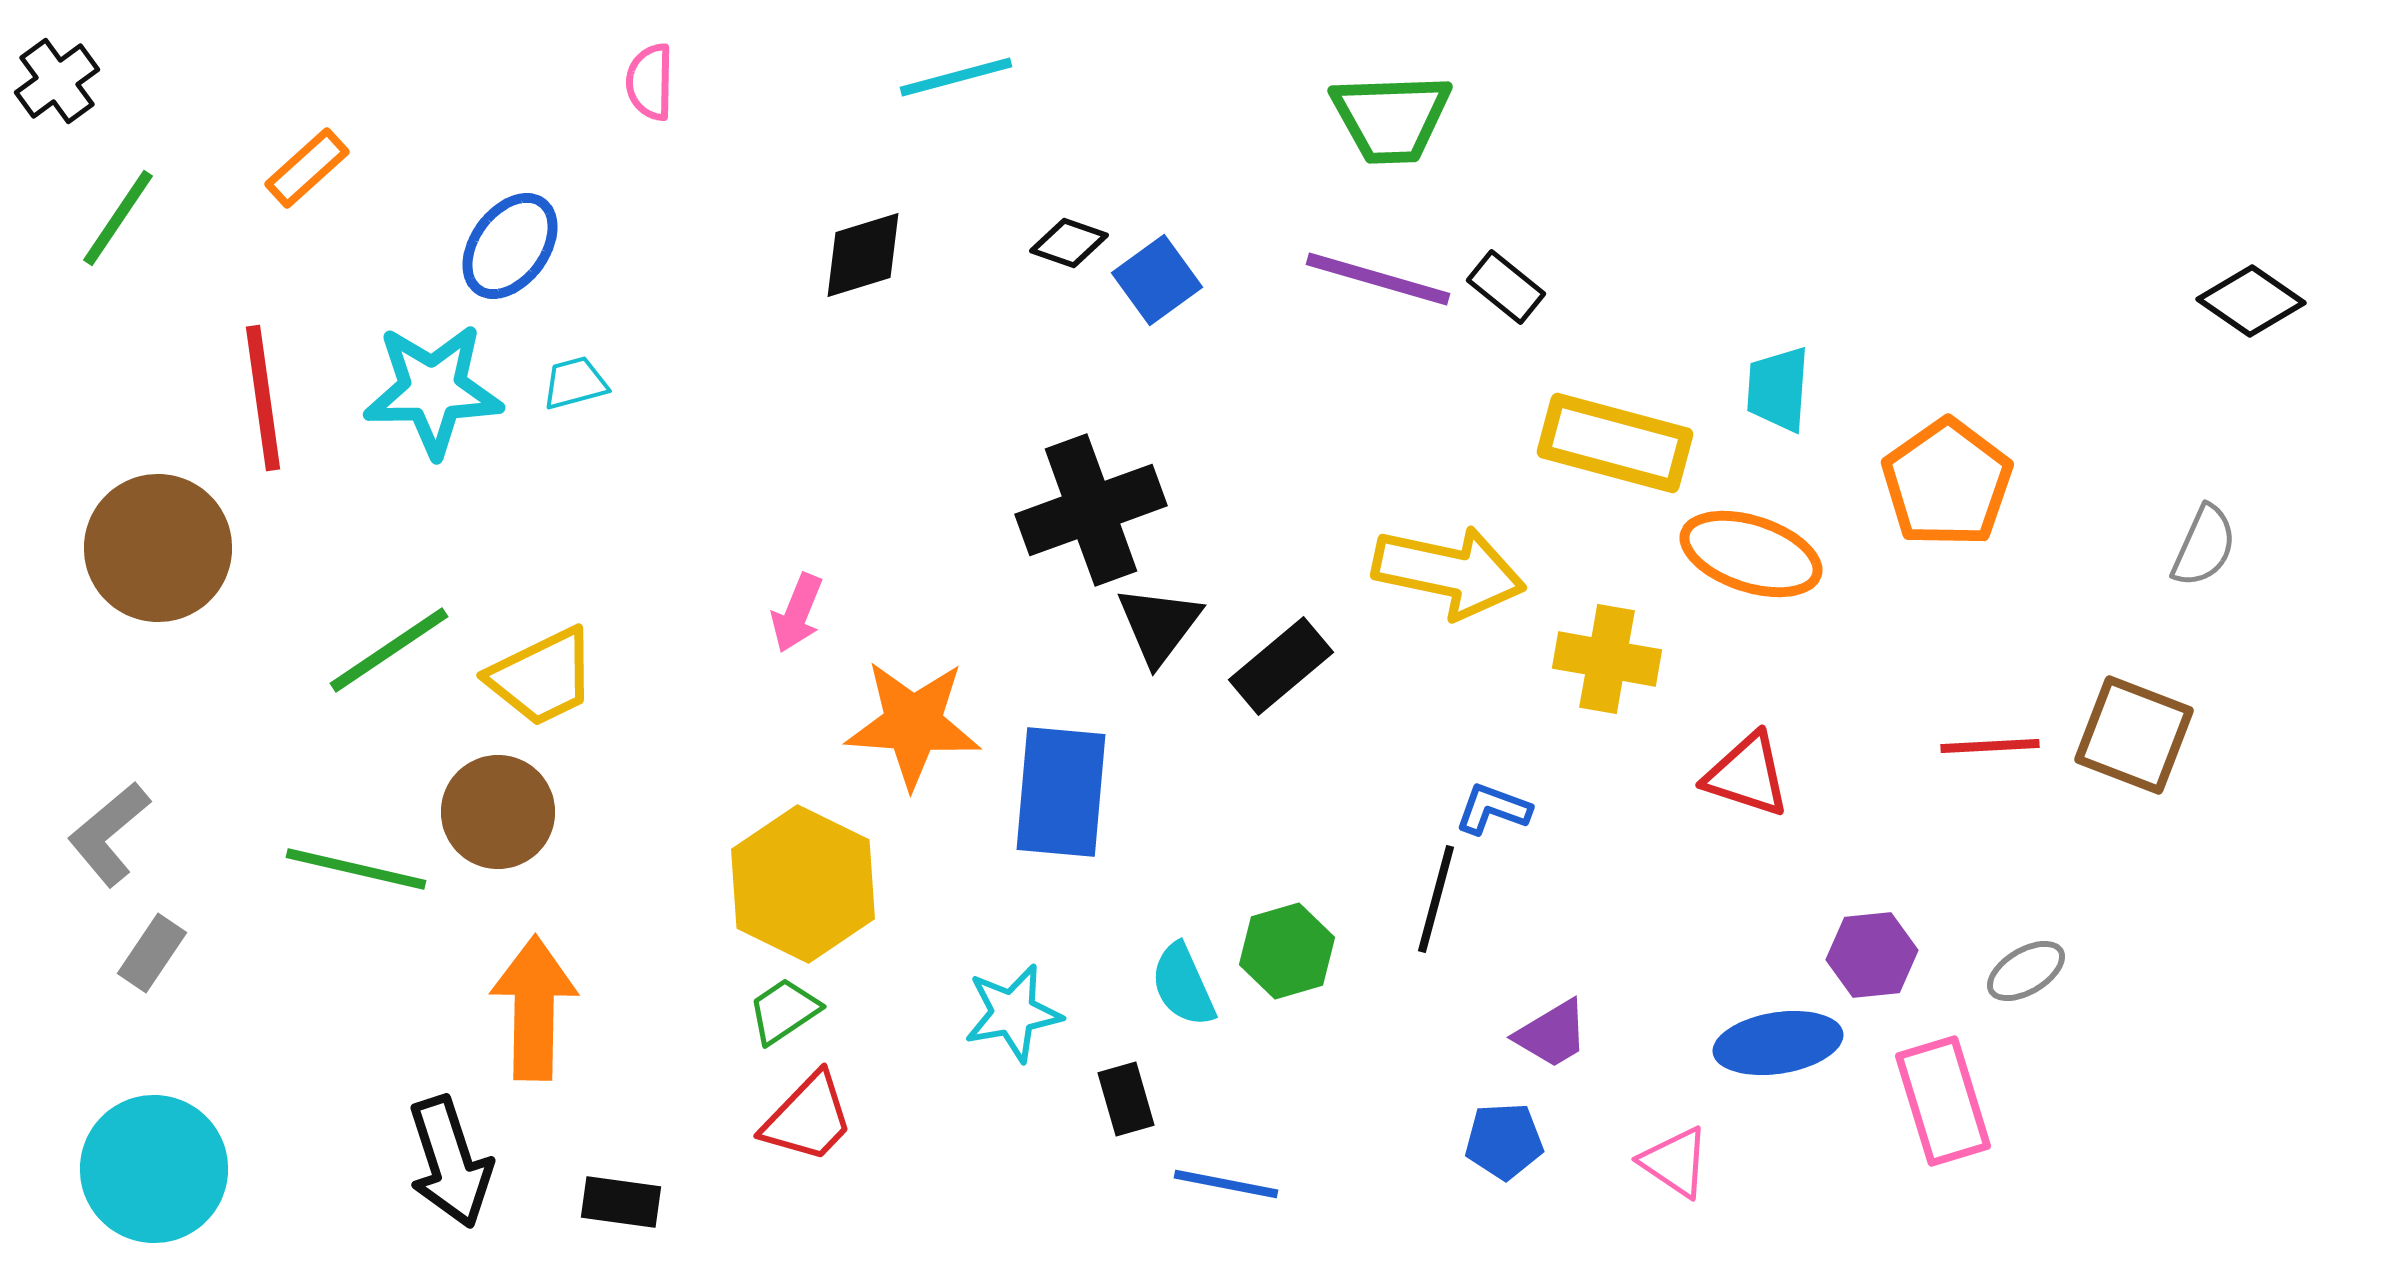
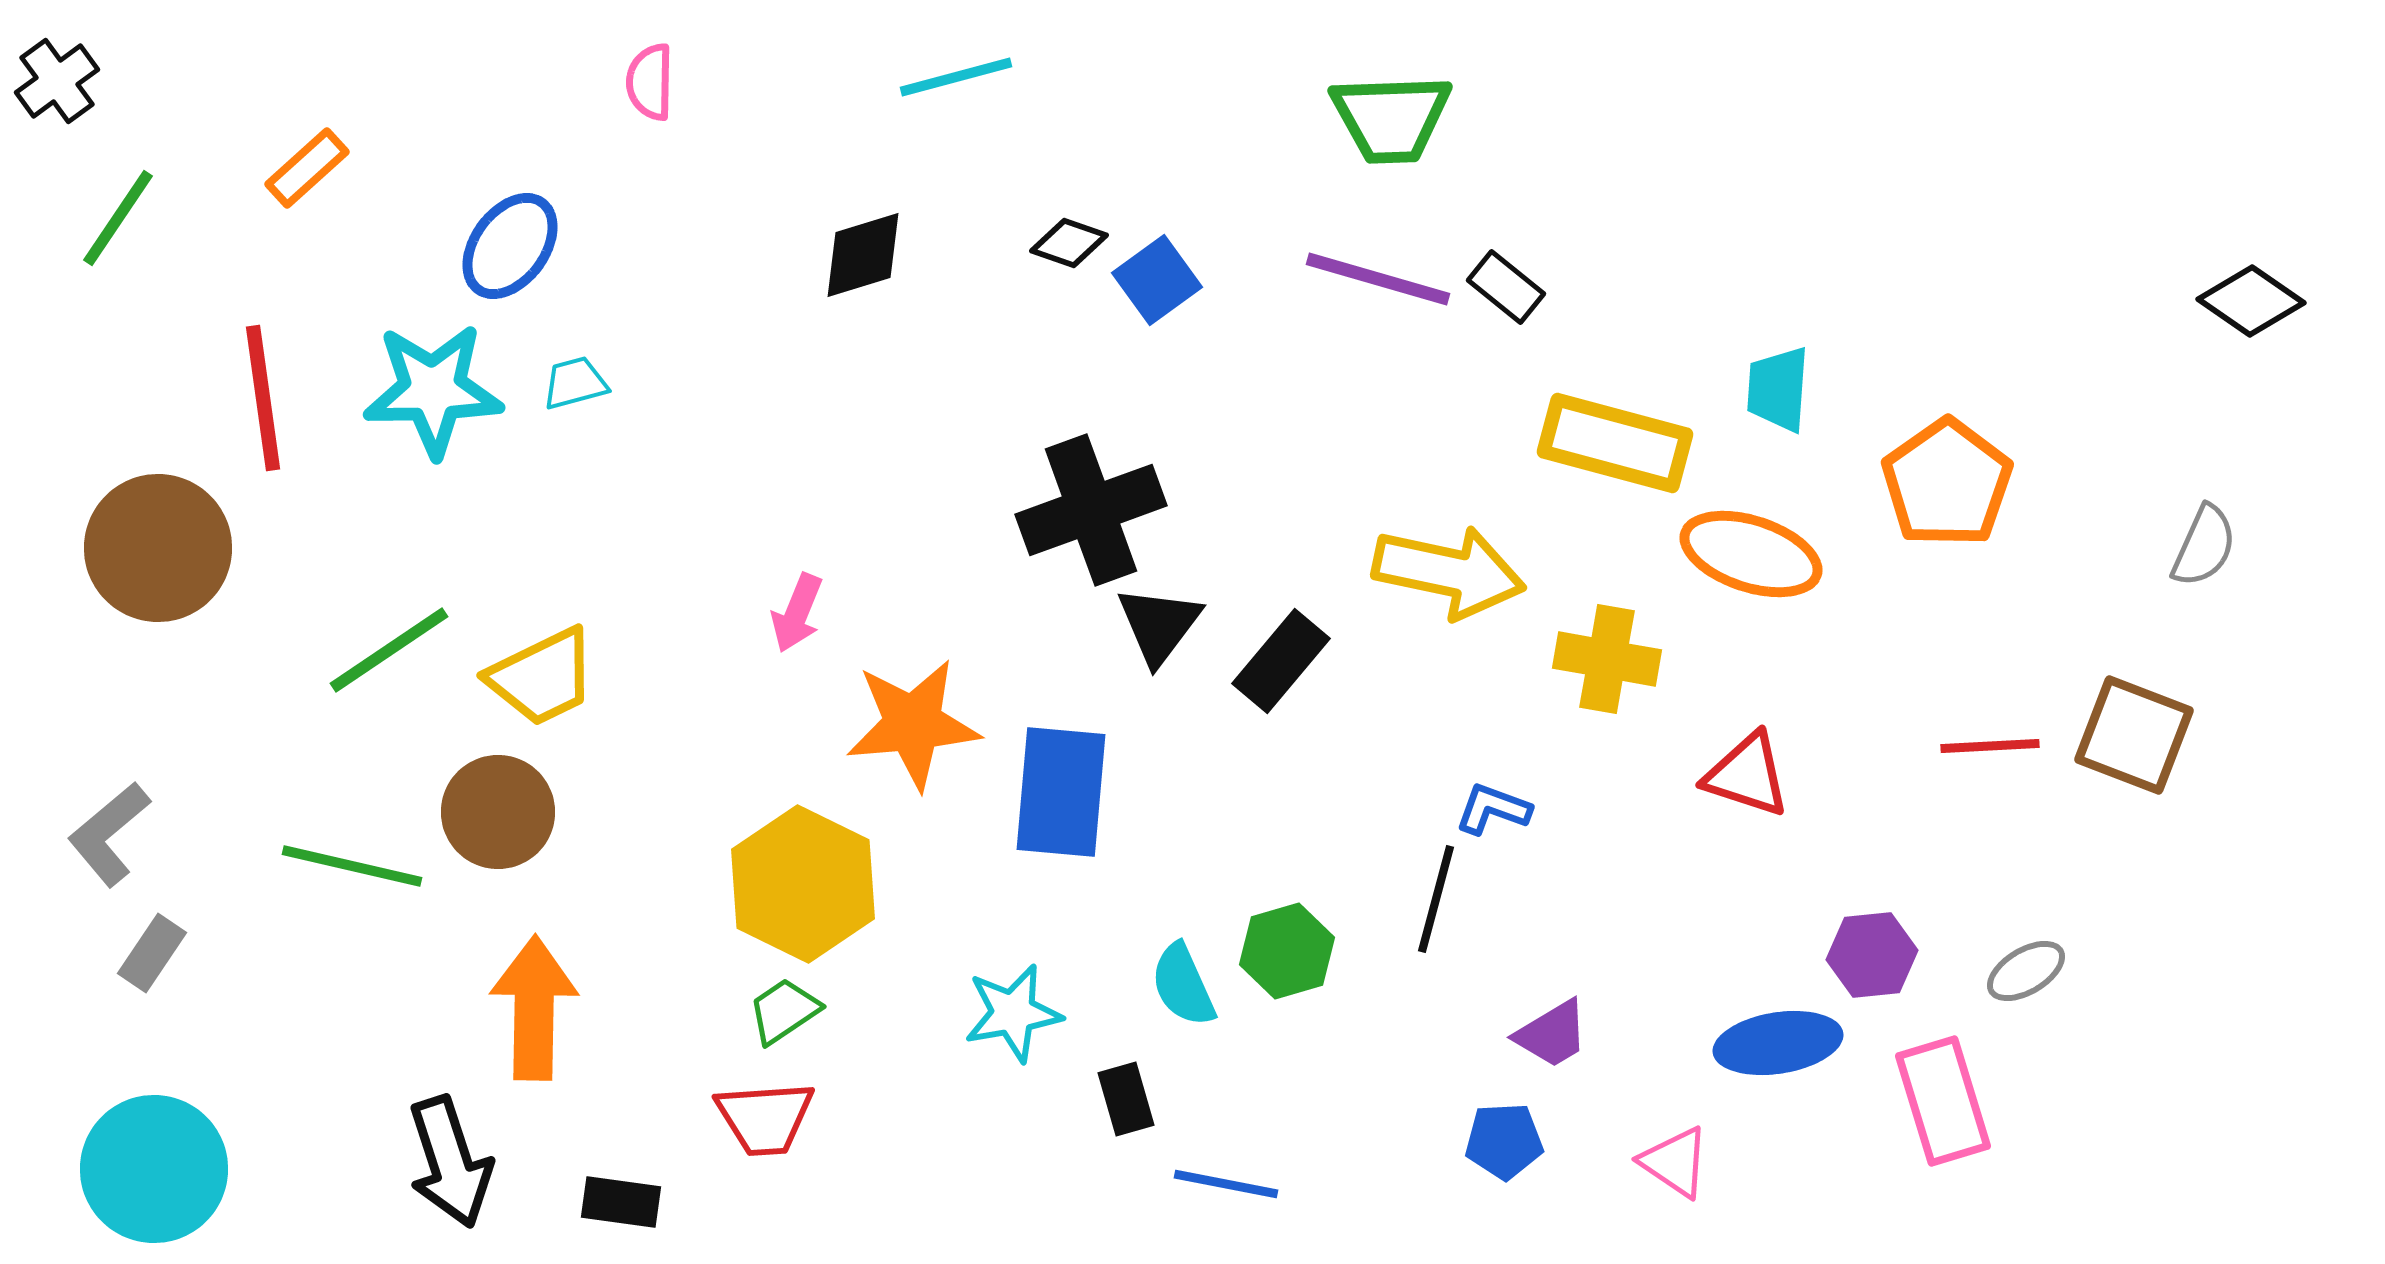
black rectangle at (1281, 666): moved 5 px up; rotated 10 degrees counterclockwise
orange star at (913, 724): rotated 9 degrees counterclockwise
green line at (356, 869): moved 4 px left, 3 px up
red trapezoid at (808, 1118): moved 43 px left; rotated 42 degrees clockwise
